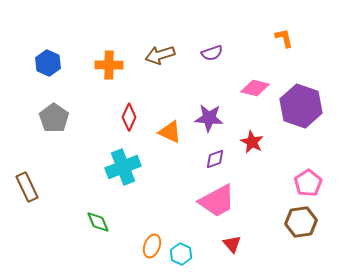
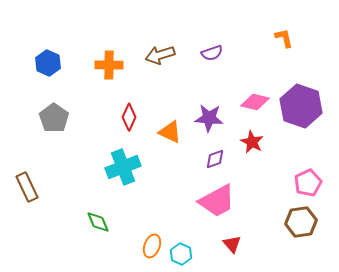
pink diamond: moved 14 px down
pink pentagon: rotated 8 degrees clockwise
